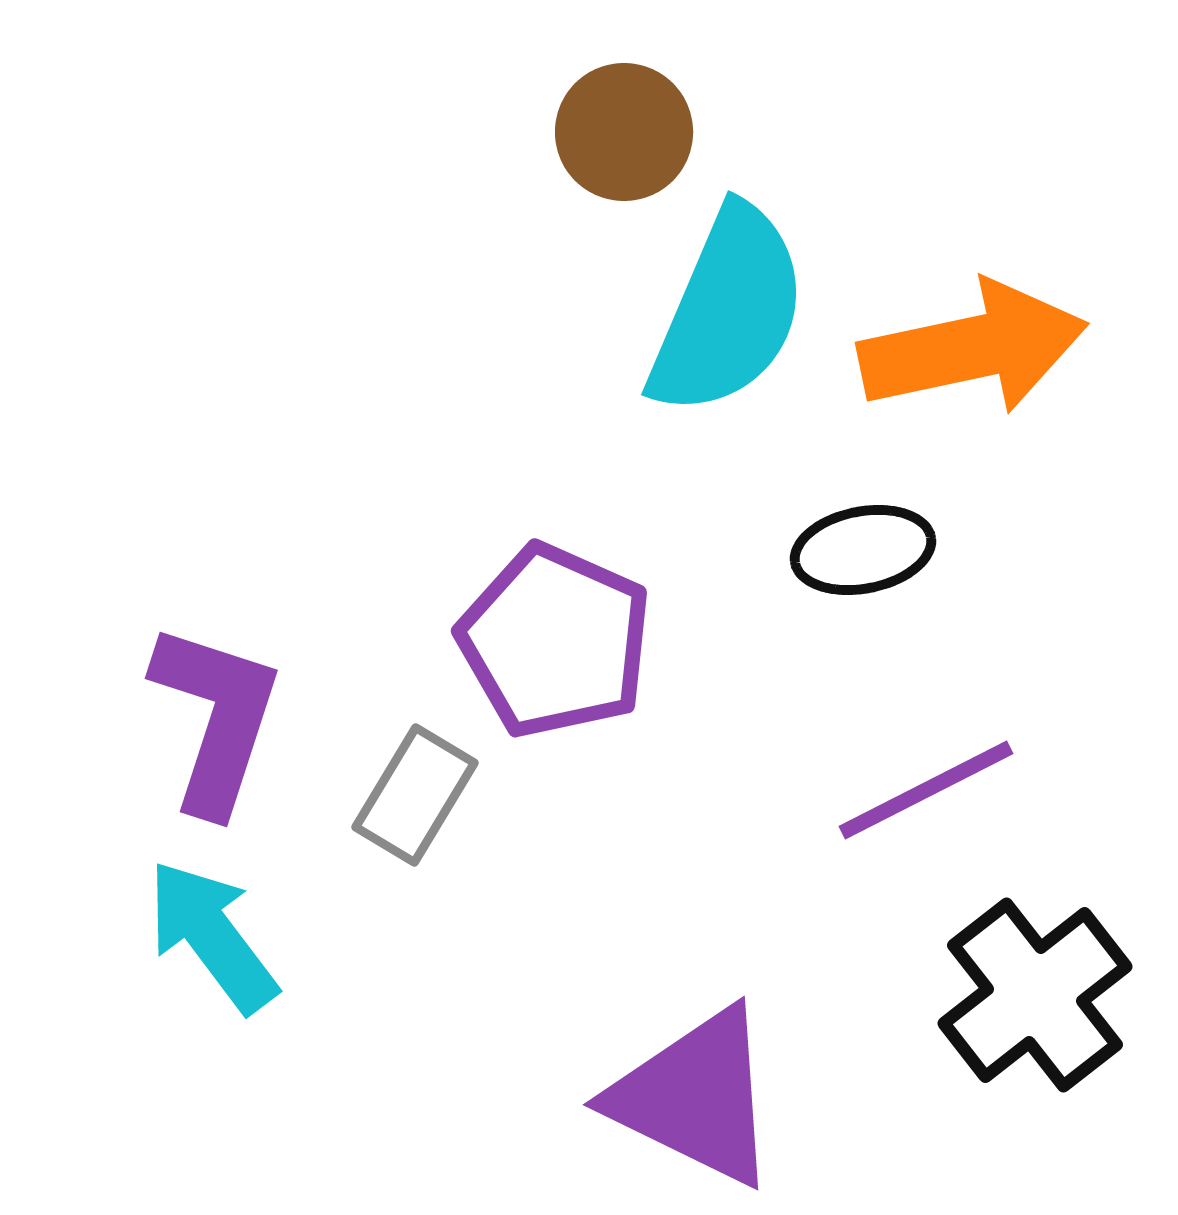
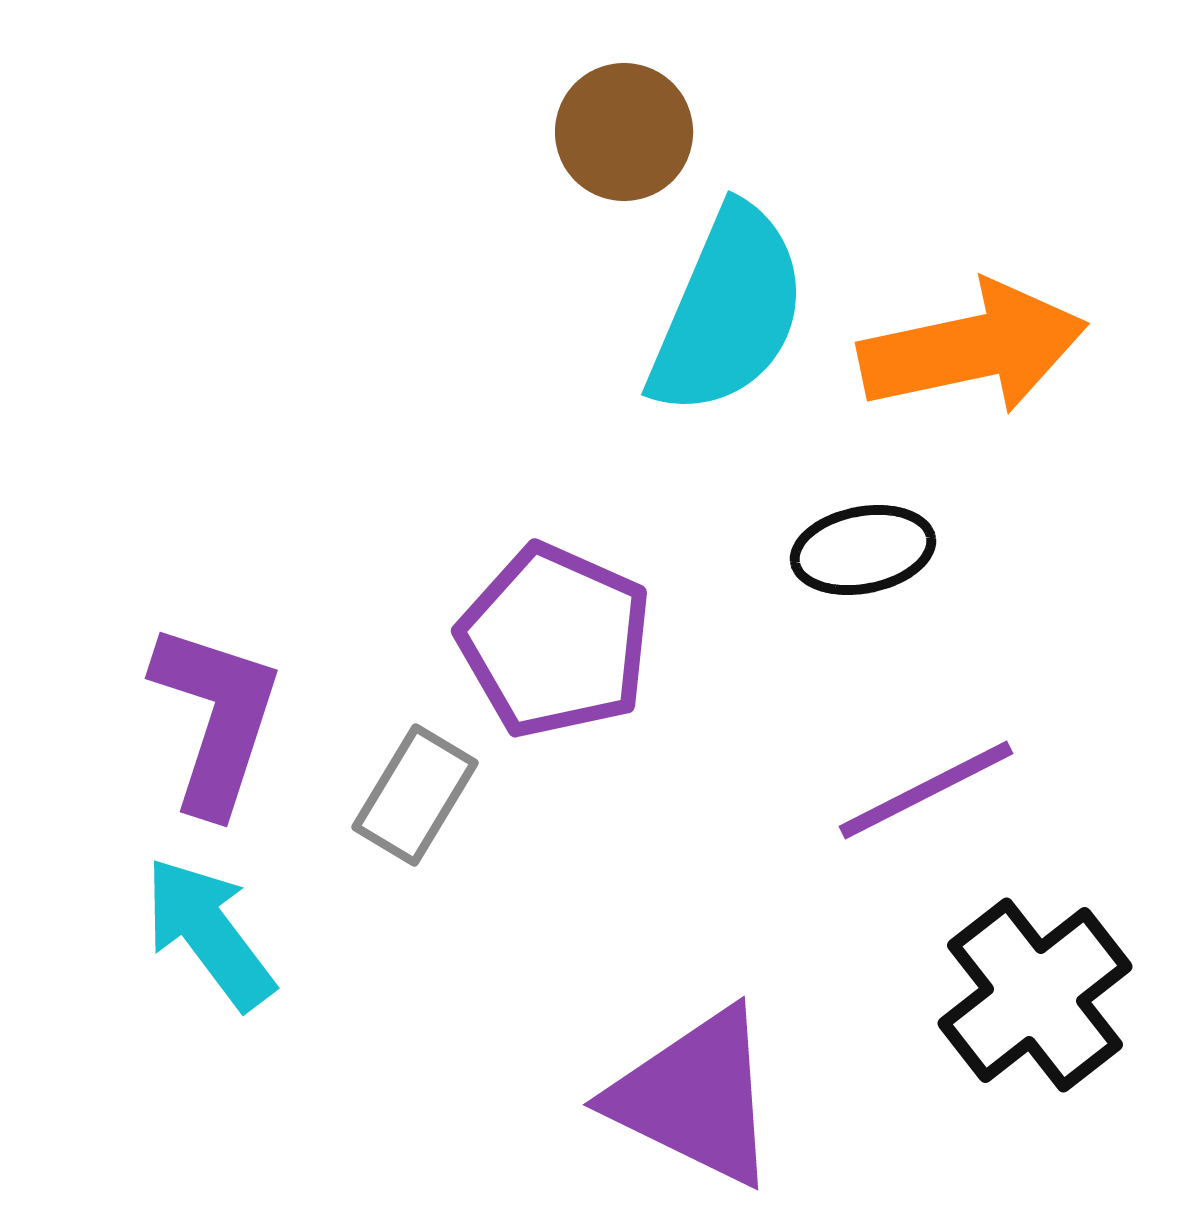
cyan arrow: moved 3 px left, 3 px up
